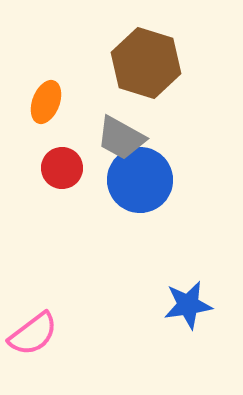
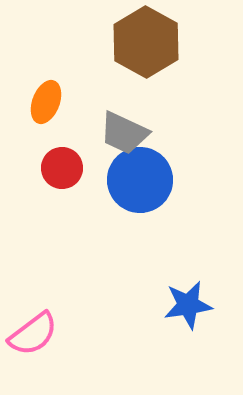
brown hexagon: moved 21 px up; rotated 12 degrees clockwise
gray trapezoid: moved 3 px right, 5 px up; rotated 4 degrees counterclockwise
